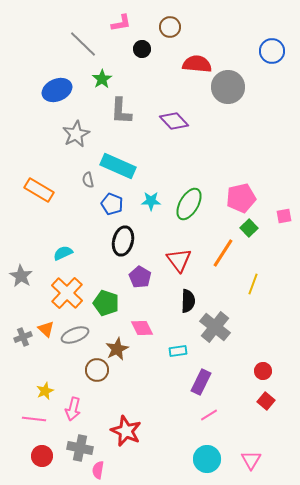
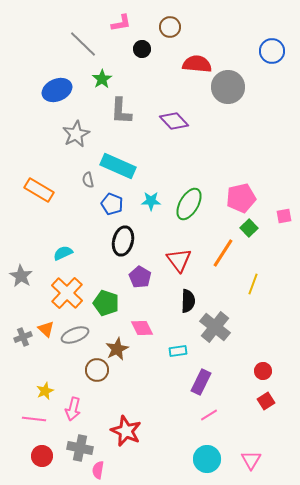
red square at (266, 401): rotated 18 degrees clockwise
